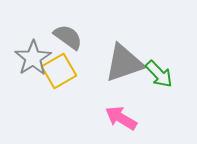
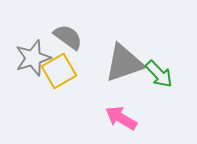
gray star: rotated 15 degrees clockwise
